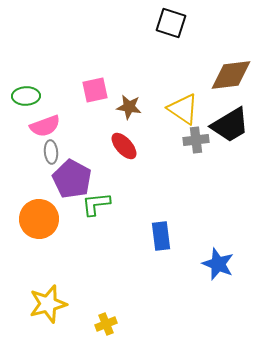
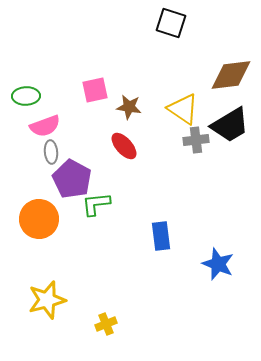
yellow star: moved 1 px left, 4 px up
